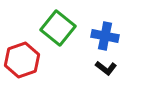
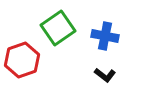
green square: rotated 16 degrees clockwise
black L-shape: moved 1 px left, 7 px down
